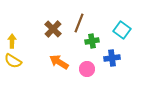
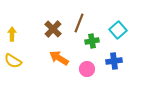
cyan square: moved 4 px left; rotated 12 degrees clockwise
yellow arrow: moved 7 px up
blue cross: moved 2 px right, 3 px down
orange arrow: moved 4 px up
